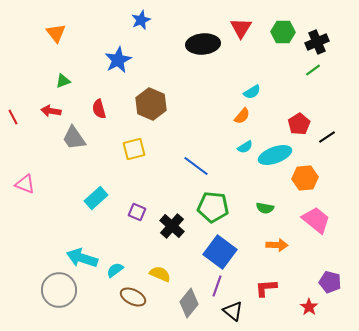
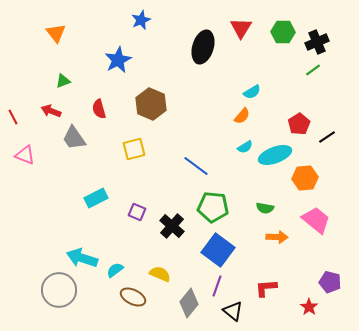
black ellipse at (203, 44): moved 3 px down; rotated 68 degrees counterclockwise
red arrow at (51, 111): rotated 12 degrees clockwise
pink triangle at (25, 184): moved 29 px up
cyan rectangle at (96, 198): rotated 15 degrees clockwise
orange arrow at (277, 245): moved 8 px up
blue square at (220, 252): moved 2 px left, 2 px up
